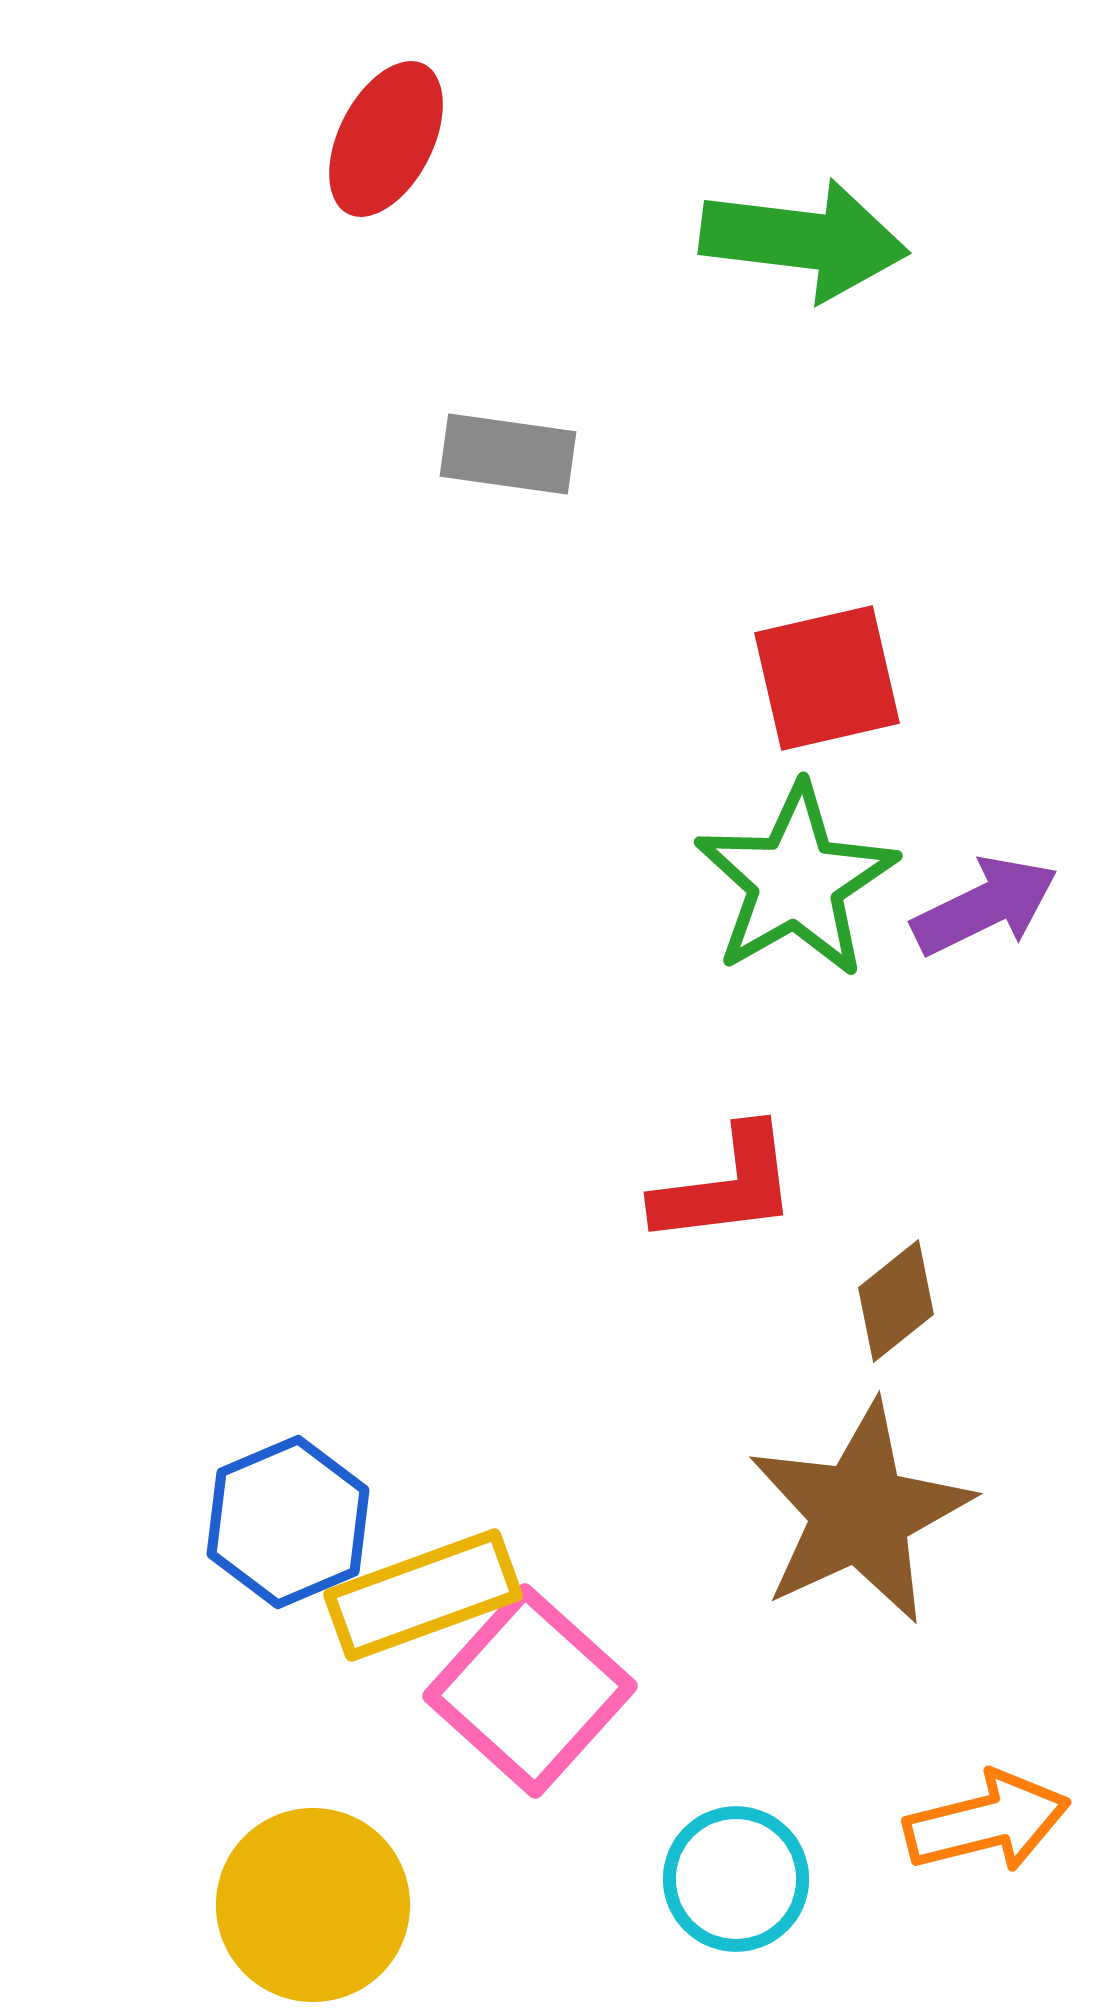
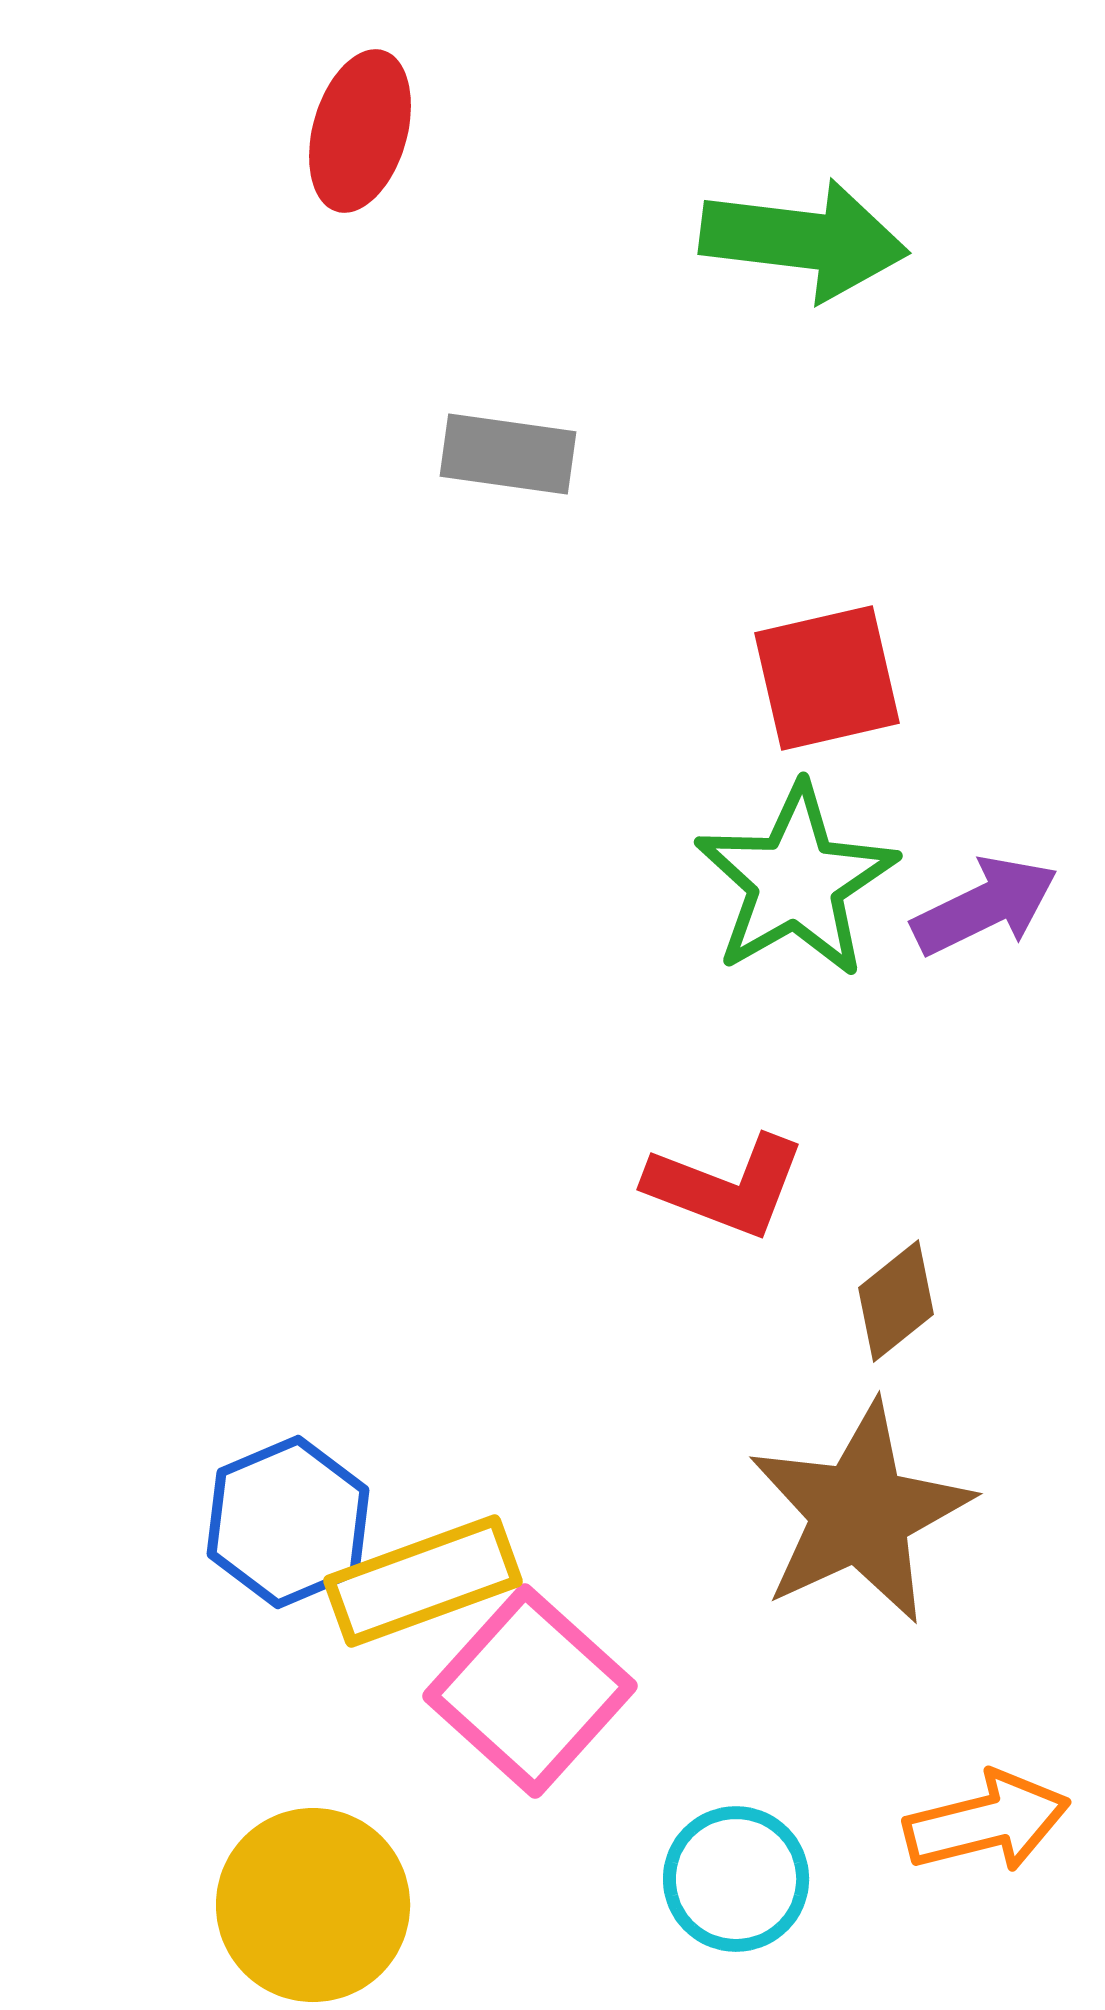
red ellipse: moved 26 px left, 8 px up; rotated 11 degrees counterclockwise
red L-shape: rotated 28 degrees clockwise
yellow rectangle: moved 14 px up
